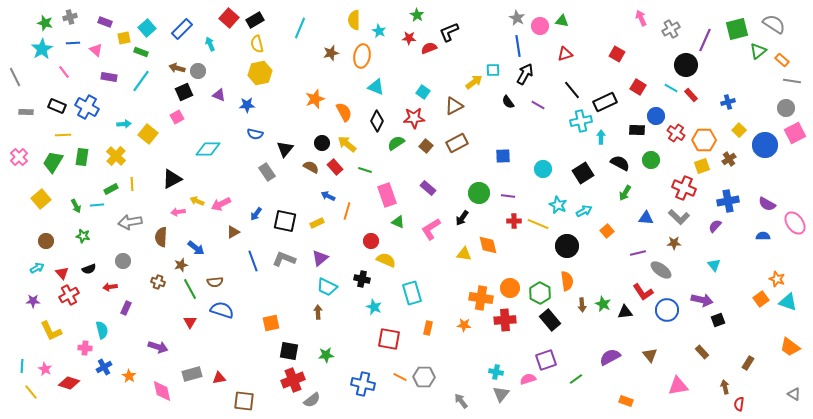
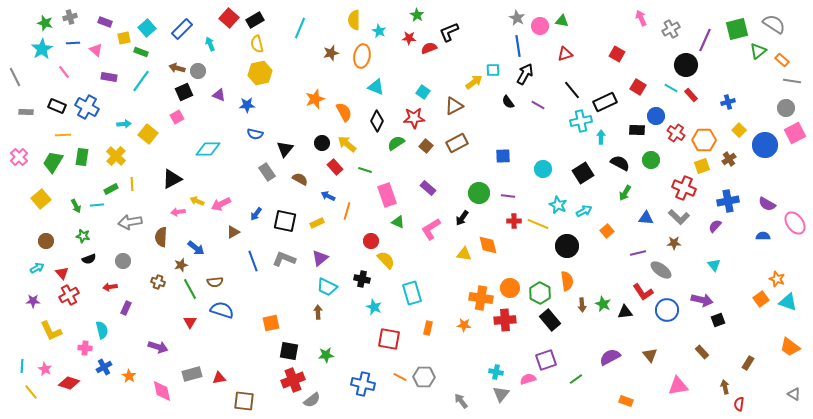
brown semicircle at (311, 167): moved 11 px left, 12 px down
yellow semicircle at (386, 260): rotated 24 degrees clockwise
black semicircle at (89, 269): moved 10 px up
